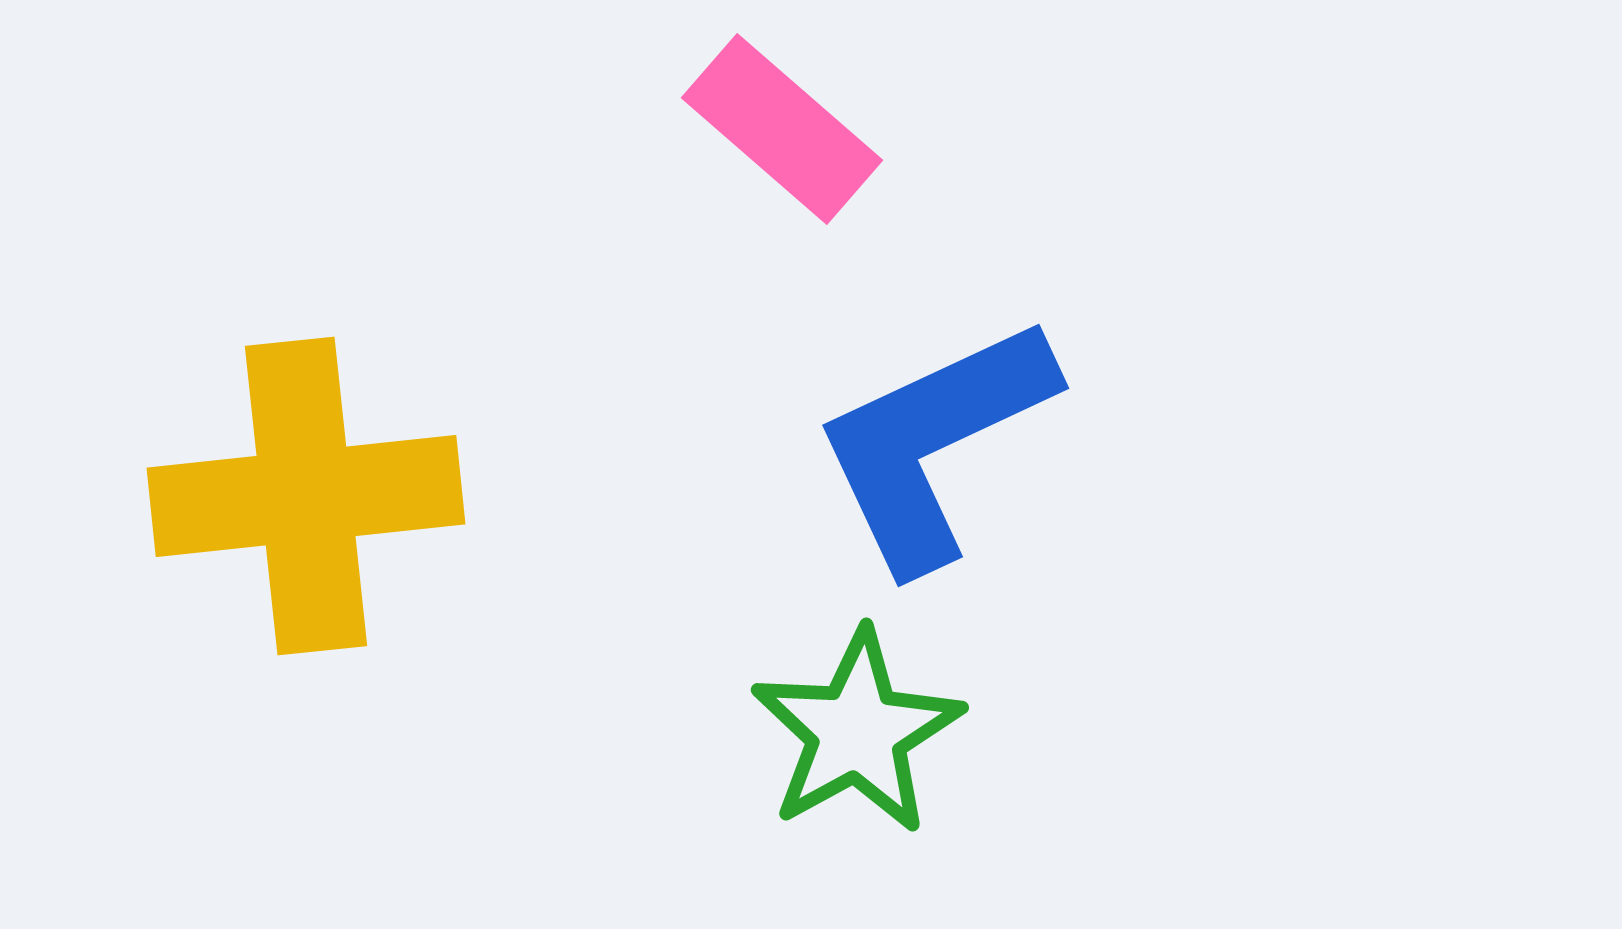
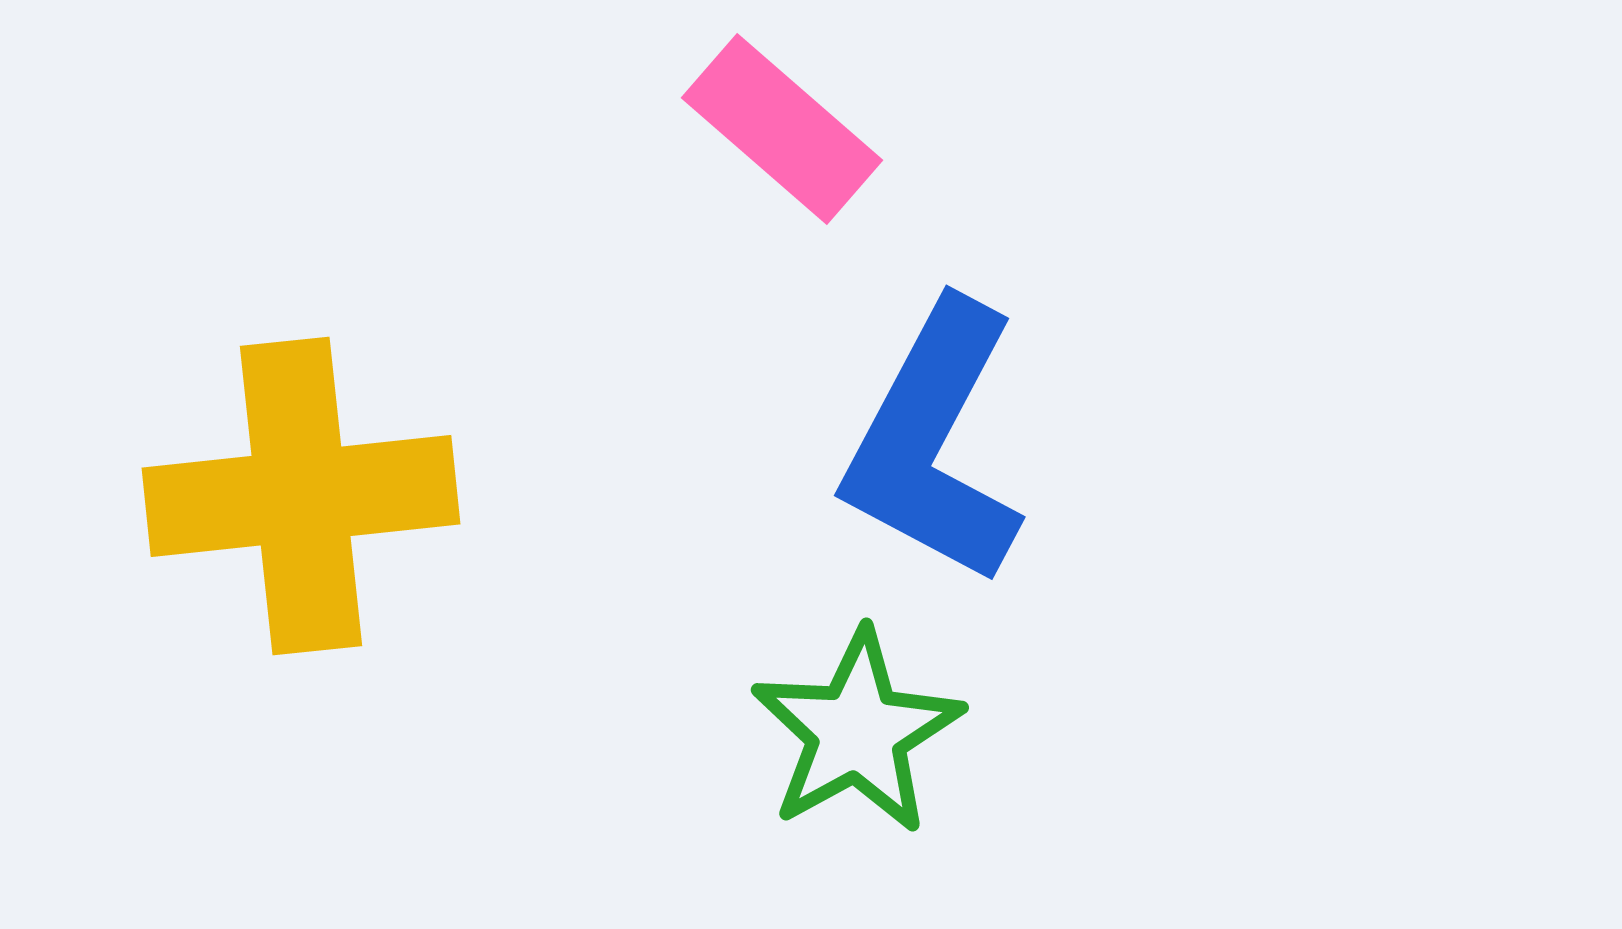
blue L-shape: rotated 37 degrees counterclockwise
yellow cross: moved 5 px left
